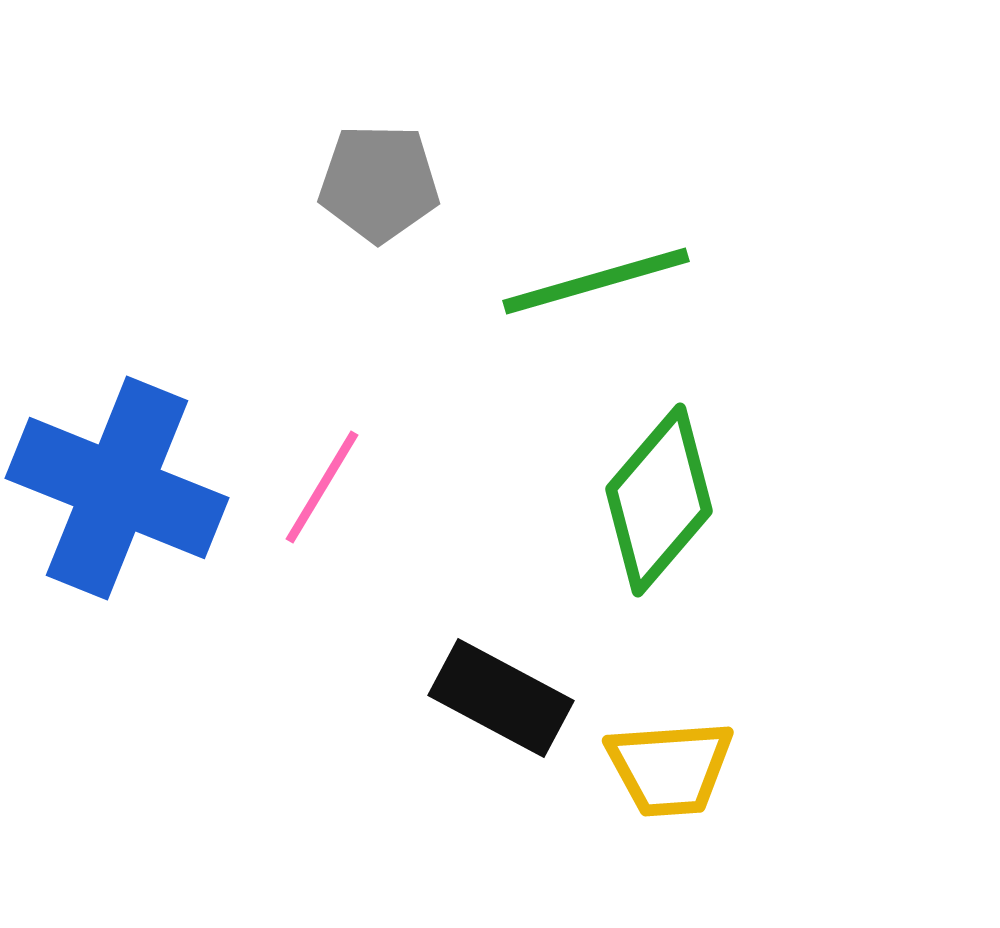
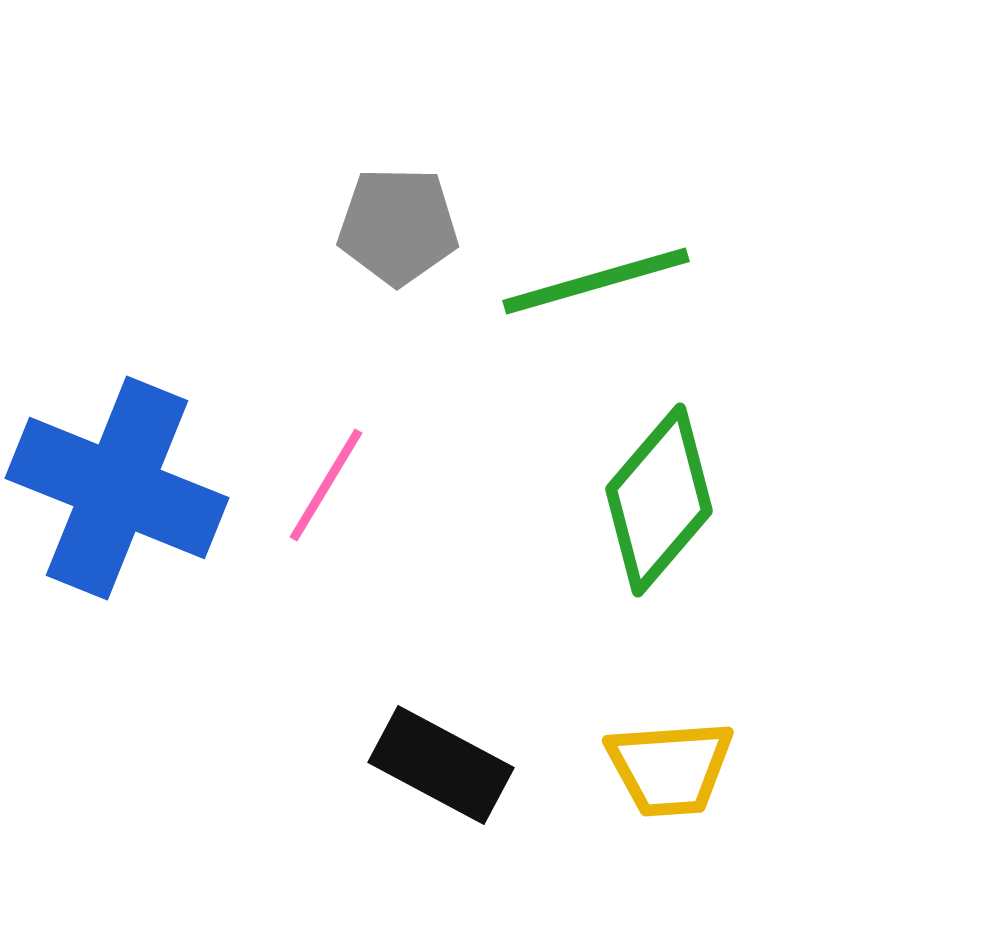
gray pentagon: moved 19 px right, 43 px down
pink line: moved 4 px right, 2 px up
black rectangle: moved 60 px left, 67 px down
